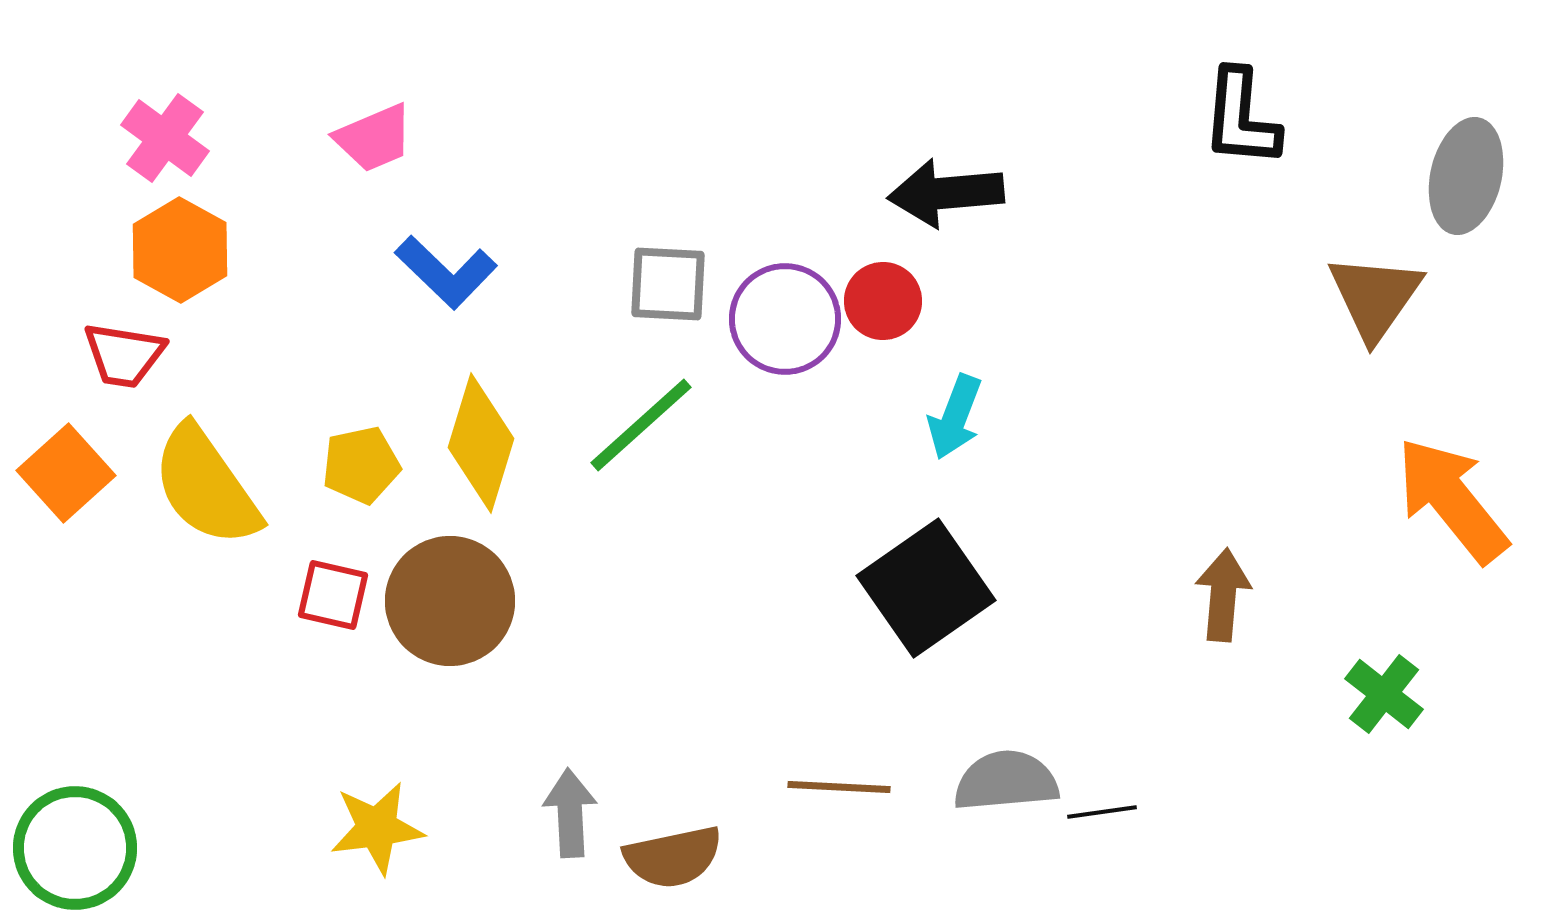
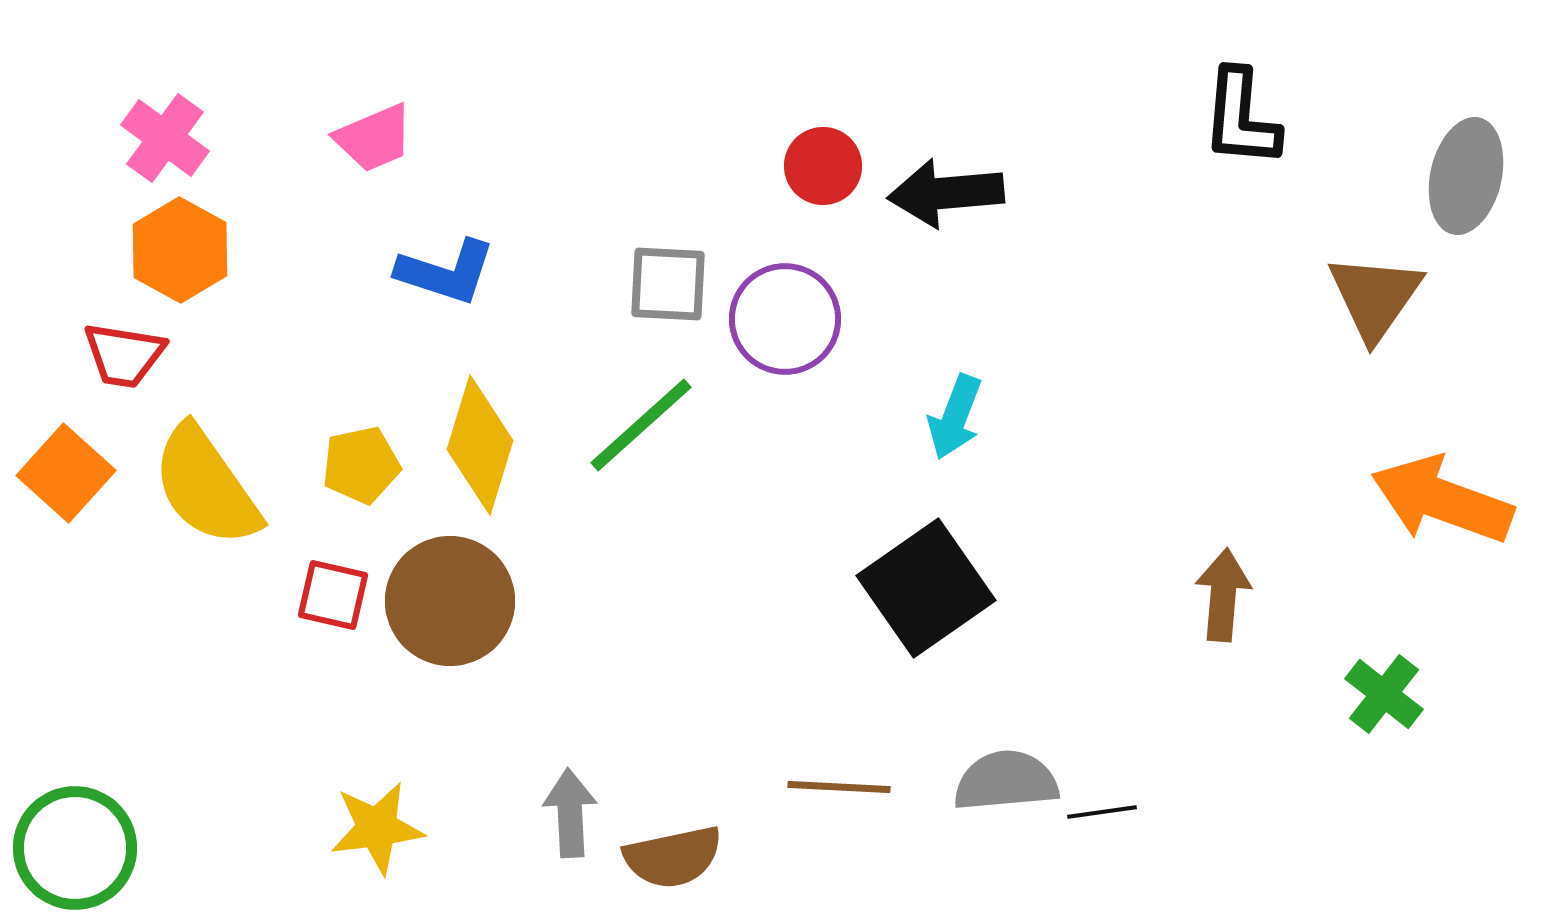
blue L-shape: rotated 26 degrees counterclockwise
red circle: moved 60 px left, 135 px up
yellow diamond: moved 1 px left, 2 px down
orange square: rotated 6 degrees counterclockwise
orange arrow: moved 10 px left; rotated 31 degrees counterclockwise
